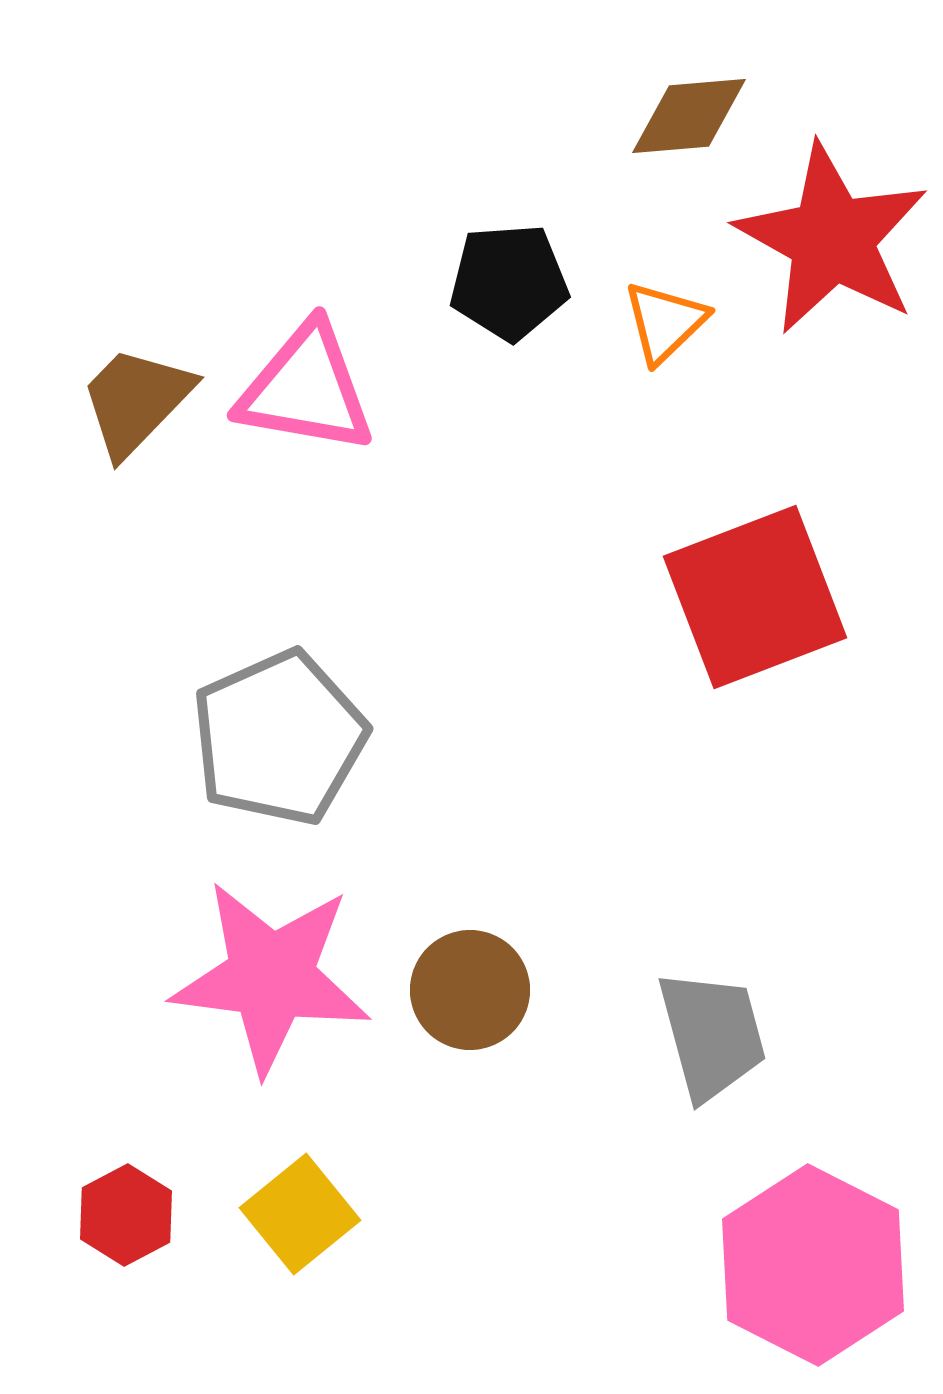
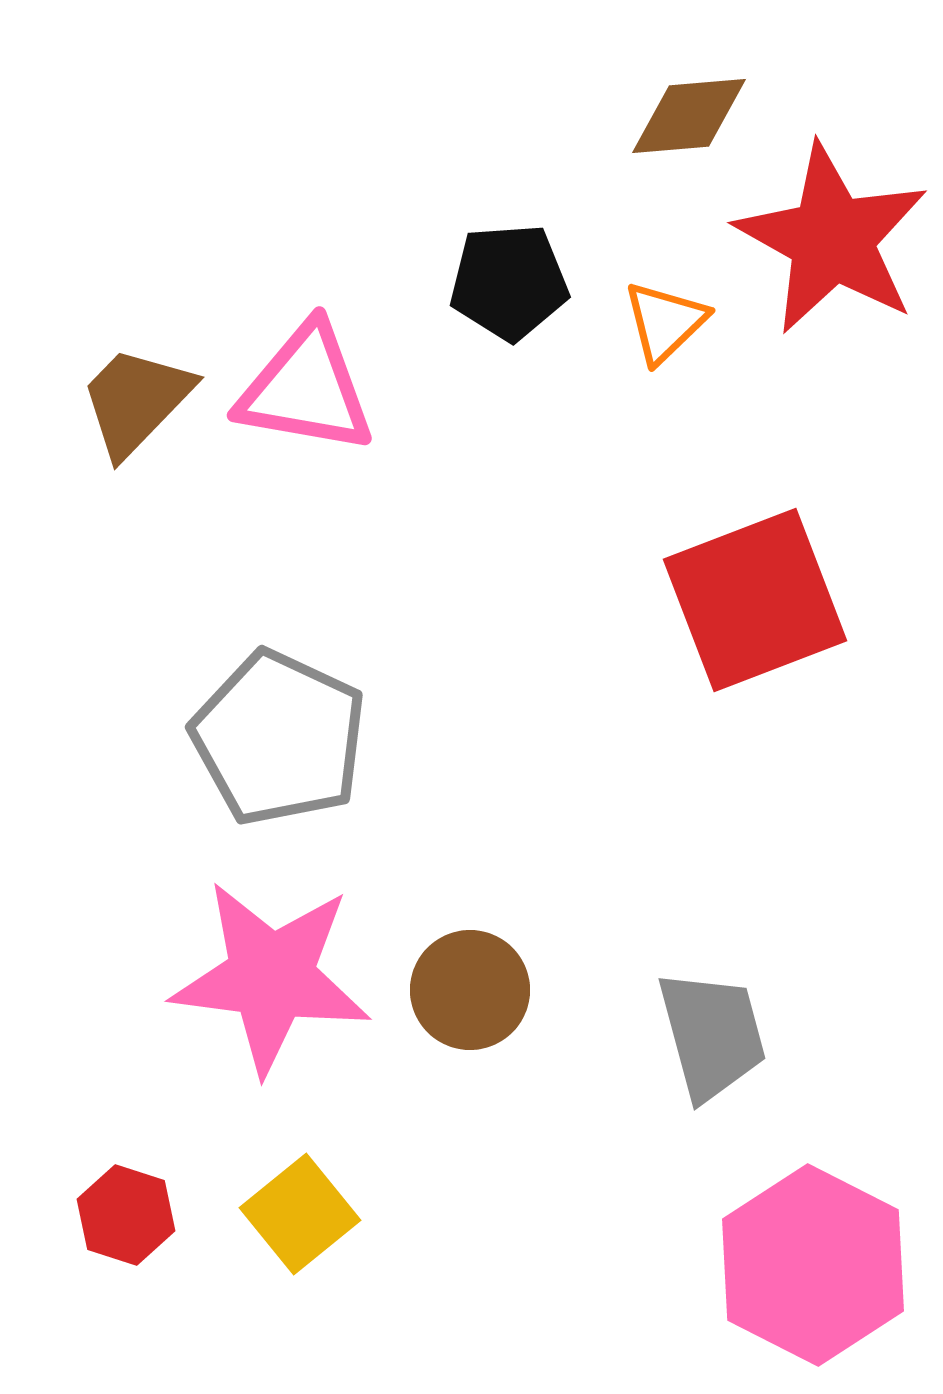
red square: moved 3 px down
gray pentagon: rotated 23 degrees counterclockwise
red hexagon: rotated 14 degrees counterclockwise
